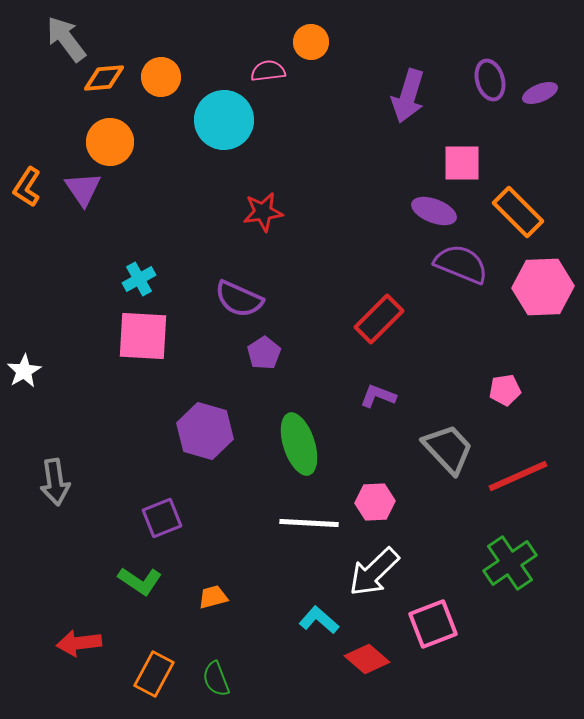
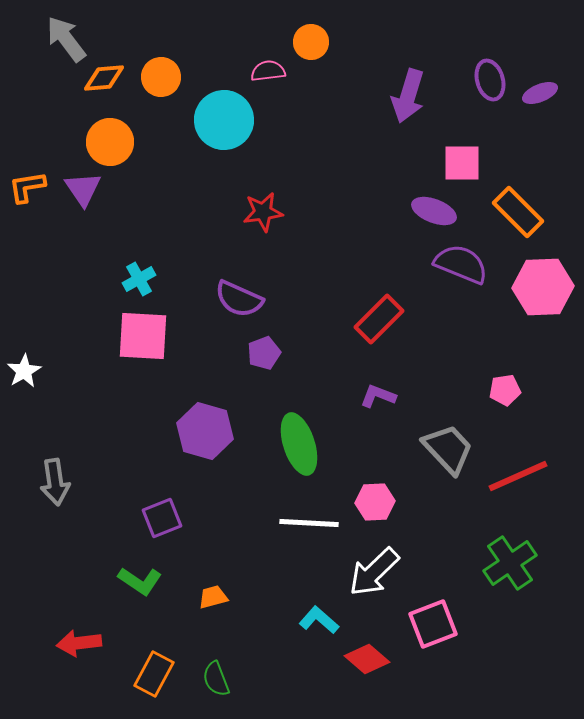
orange L-shape at (27, 187): rotated 48 degrees clockwise
purple pentagon at (264, 353): rotated 12 degrees clockwise
